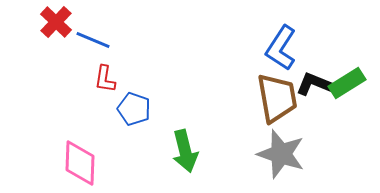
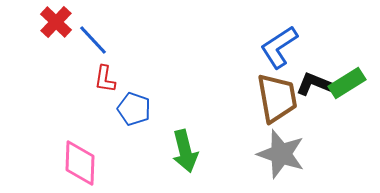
blue line: rotated 24 degrees clockwise
blue L-shape: moved 2 px left, 1 px up; rotated 24 degrees clockwise
